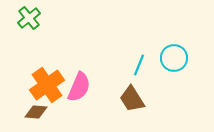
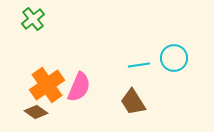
green cross: moved 4 px right, 1 px down
cyan line: rotated 60 degrees clockwise
brown trapezoid: moved 1 px right, 3 px down
brown diamond: rotated 30 degrees clockwise
